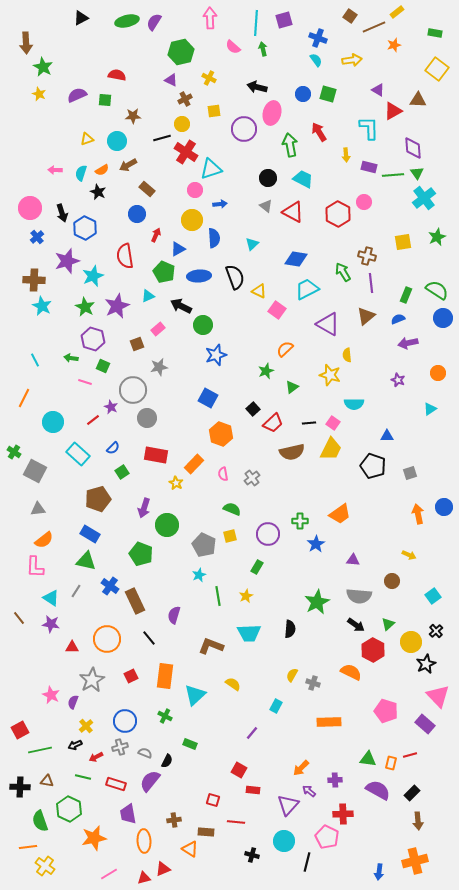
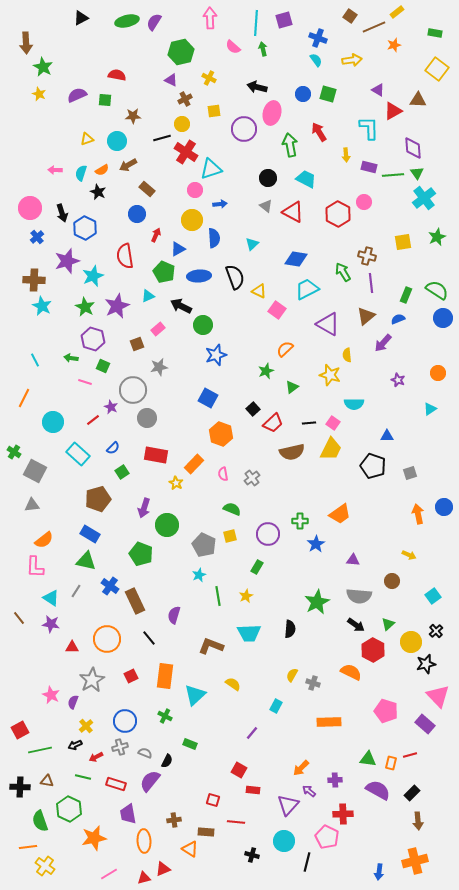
cyan trapezoid at (303, 179): moved 3 px right
purple arrow at (408, 343): moved 25 px left; rotated 36 degrees counterclockwise
gray triangle at (38, 509): moved 6 px left, 4 px up
black star at (426, 664): rotated 12 degrees clockwise
